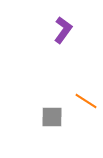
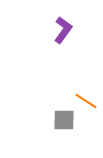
gray square: moved 12 px right, 3 px down
